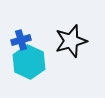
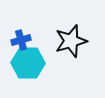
cyan hexagon: moved 1 px left, 1 px down; rotated 24 degrees counterclockwise
